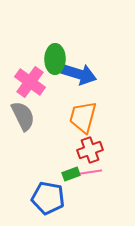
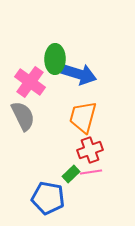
green rectangle: rotated 24 degrees counterclockwise
